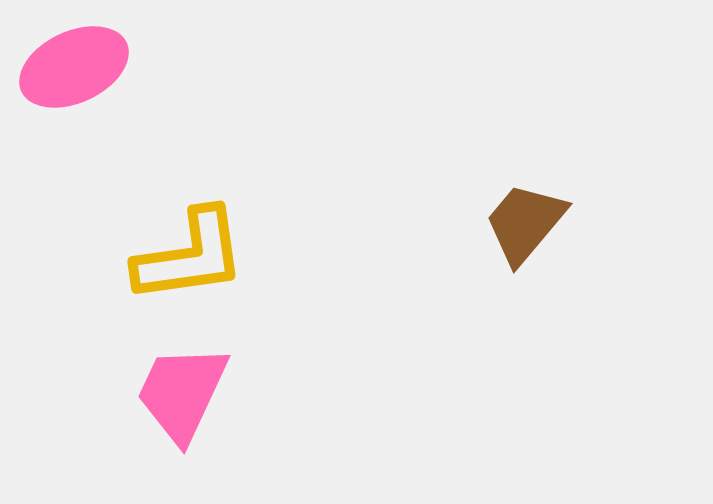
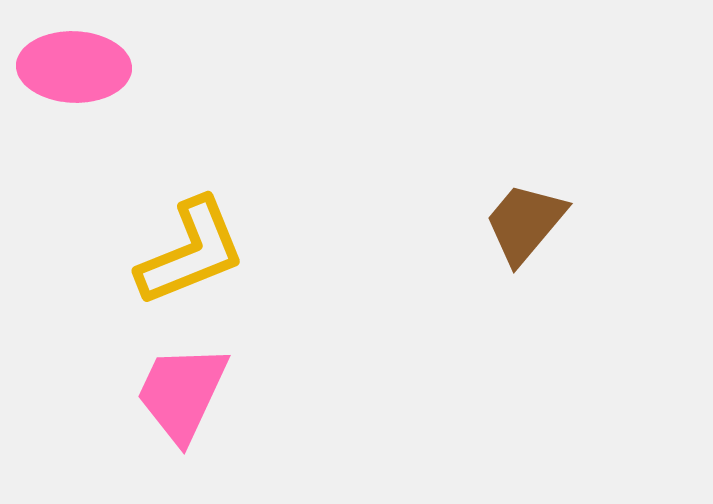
pink ellipse: rotated 27 degrees clockwise
yellow L-shape: moved 1 px right, 4 px up; rotated 14 degrees counterclockwise
